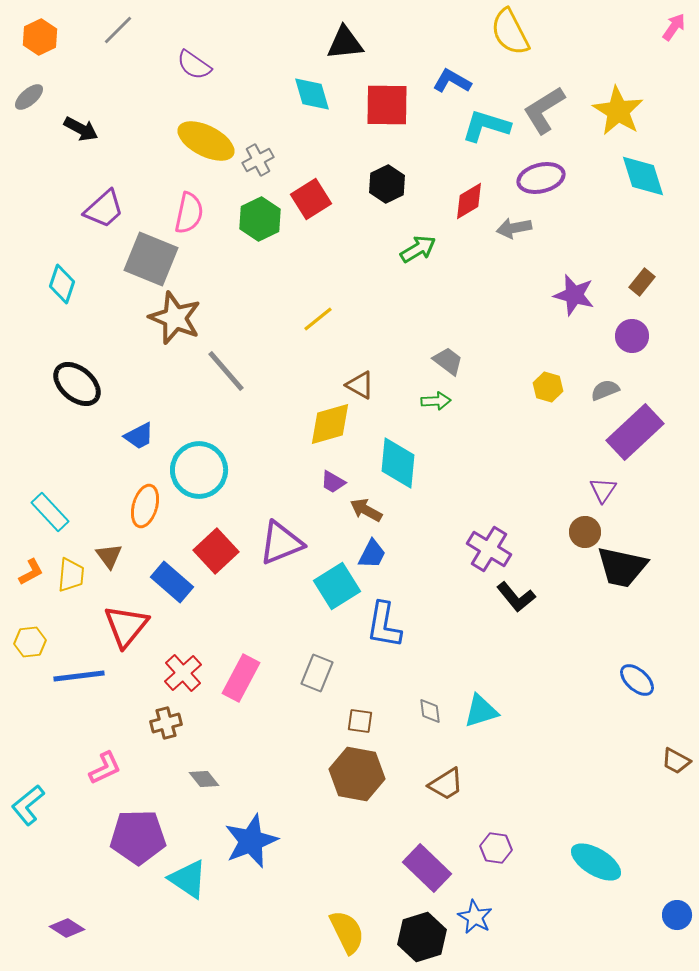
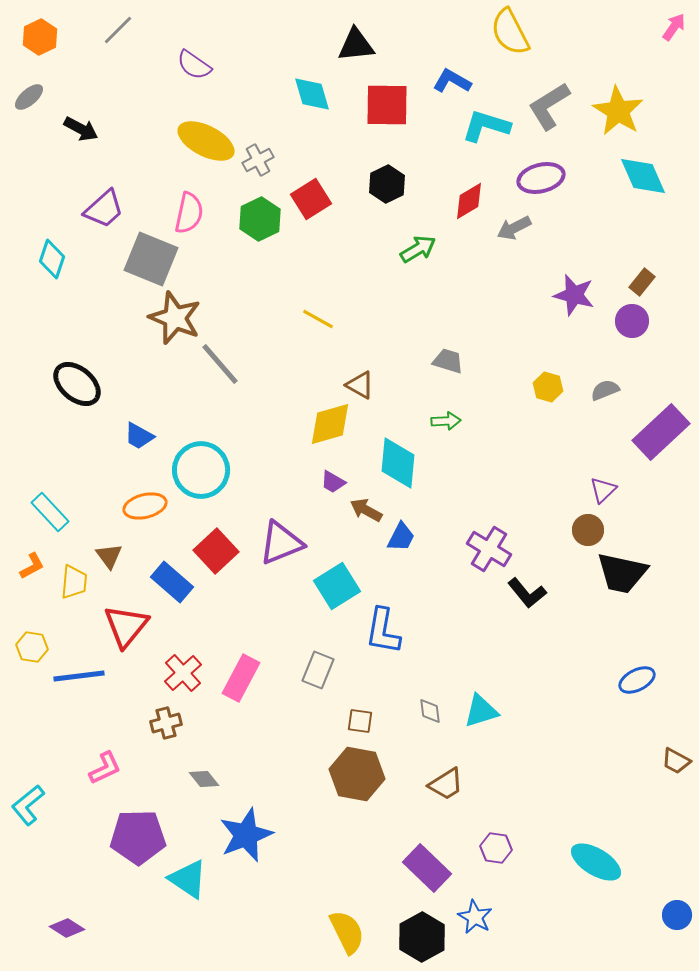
black triangle at (345, 43): moved 11 px right, 2 px down
gray L-shape at (544, 110): moved 5 px right, 4 px up
cyan diamond at (643, 176): rotated 6 degrees counterclockwise
gray arrow at (514, 228): rotated 16 degrees counterclockwise
cyan diamond at (62, 284): moved 10 px left, 25 px up
yellow line at (318, 319): rotated 68 degrees clockwise
purple circle at (632, 336): moved 15 px up
gray trapezoid at (448, 361): rotated 20 degrees counterclockwise
gray line at (226, 371): moved 6 px left, 7 px up
green arrow at (436, 401): moved 10 px right, 20 px down
purple rectangle at (635, 432): moved 26 px right
blue trapezoid at (139, 436): rotated 56 degrees clockwise
cyan circle at (199, 470): moved 2 px right
purple triangle at (603, 490): rotated 12 degrees clockwise
orange ellipse at (145, 506): rotated 60 degrees clockwise
brown circle at (585, 532): moved 3 px right, 2 px up
blue trapezoid at (372, 554): moved 29 px right, 17 px up
black trapezoid at (622, 567): moved 6 px down
orange L-shape at (31, 572): moved 1 px right, 6 px up
yellow trapezoid at (71, 575): moved 3 px right, 7 px down
black L-shape at (516, 597): moved 11 px right, 4 px up
blue L-shape at (384, 625): moved 1 px left, 6 px down
yellow hexagon at (30, 642): moved 2 px right, 5 px down; rotated 16 degrees clockwise
gray rectangle at (317, 673): moved 1 px right, 3 px up
blue ellipse at (637, 680): rotated 69 degrees counterclockwise
blue star at (251, 841): moved 5 px left, 6 px up
black hexagon at (422, 937): rotated 12 degrees counterclockwise
